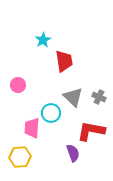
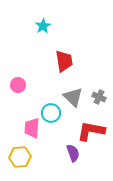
cyan star: moved 14 px up
